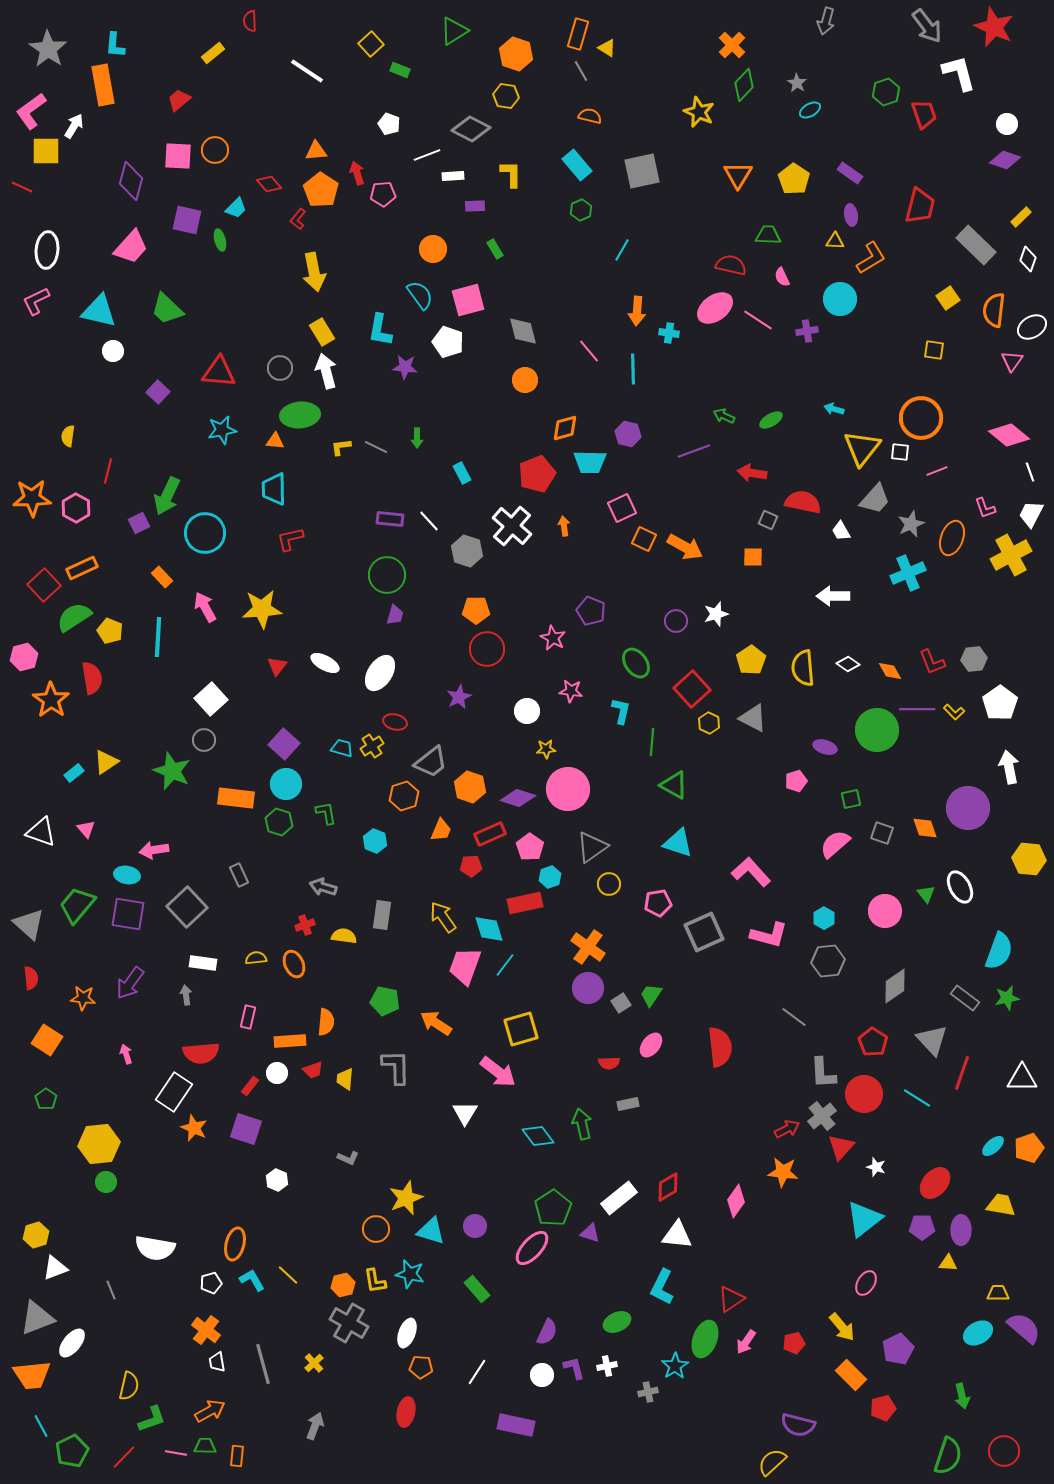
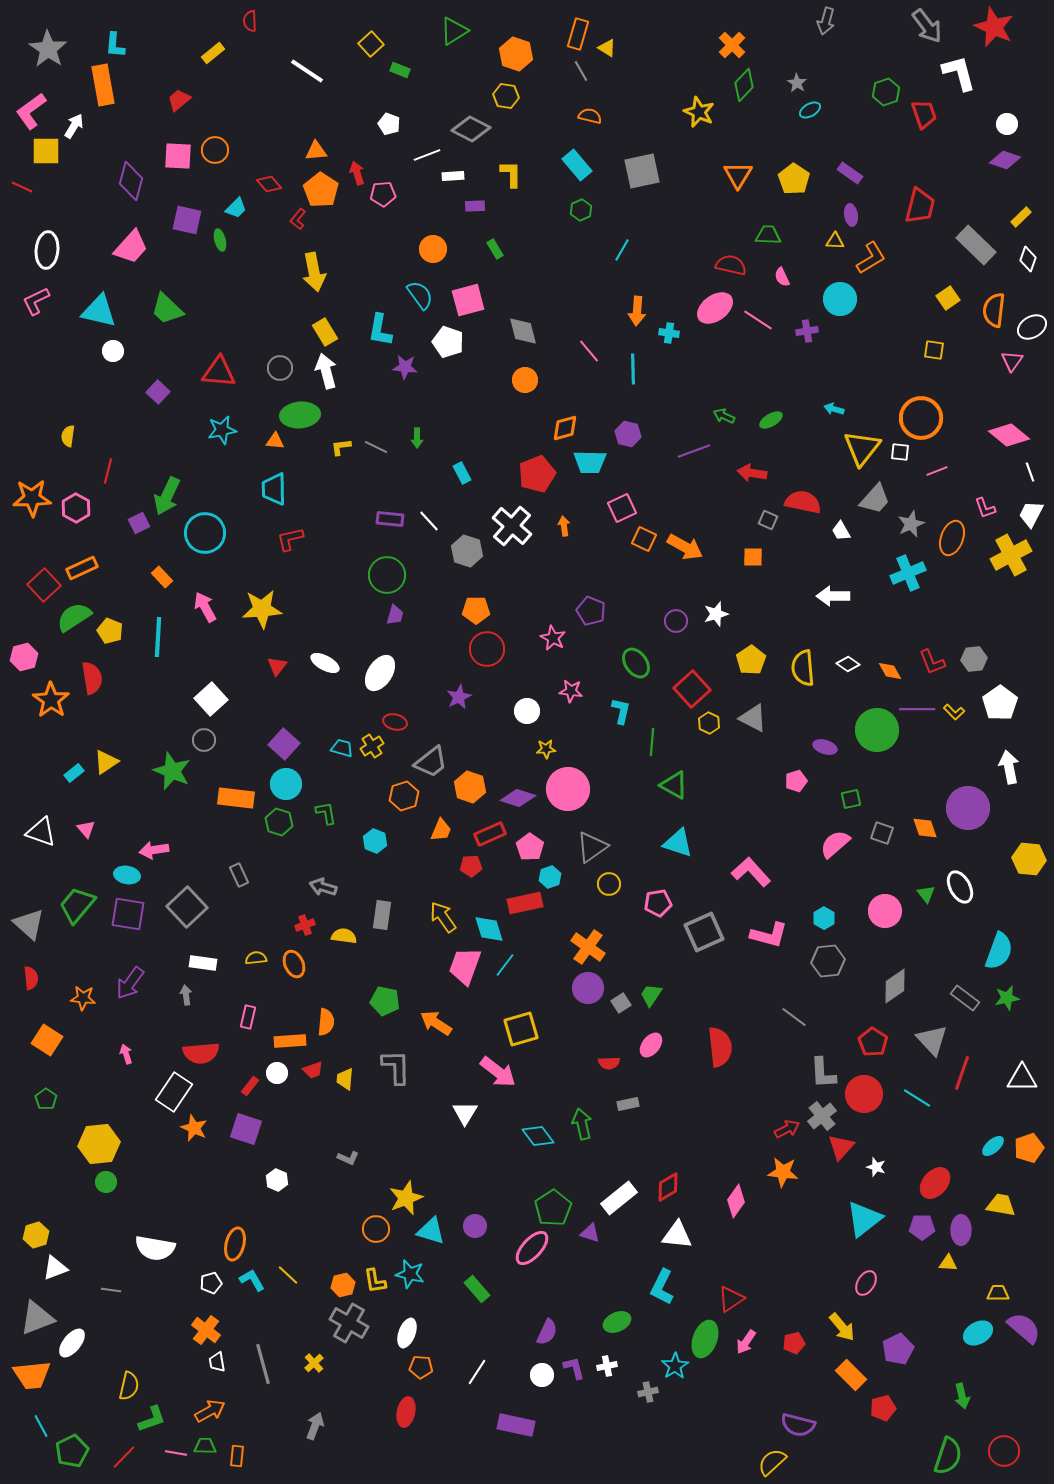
yellow rectangle at (322, 332): moved 3 px right
gray line at (111, 1290): rotated 60 degrees counterclockwise
